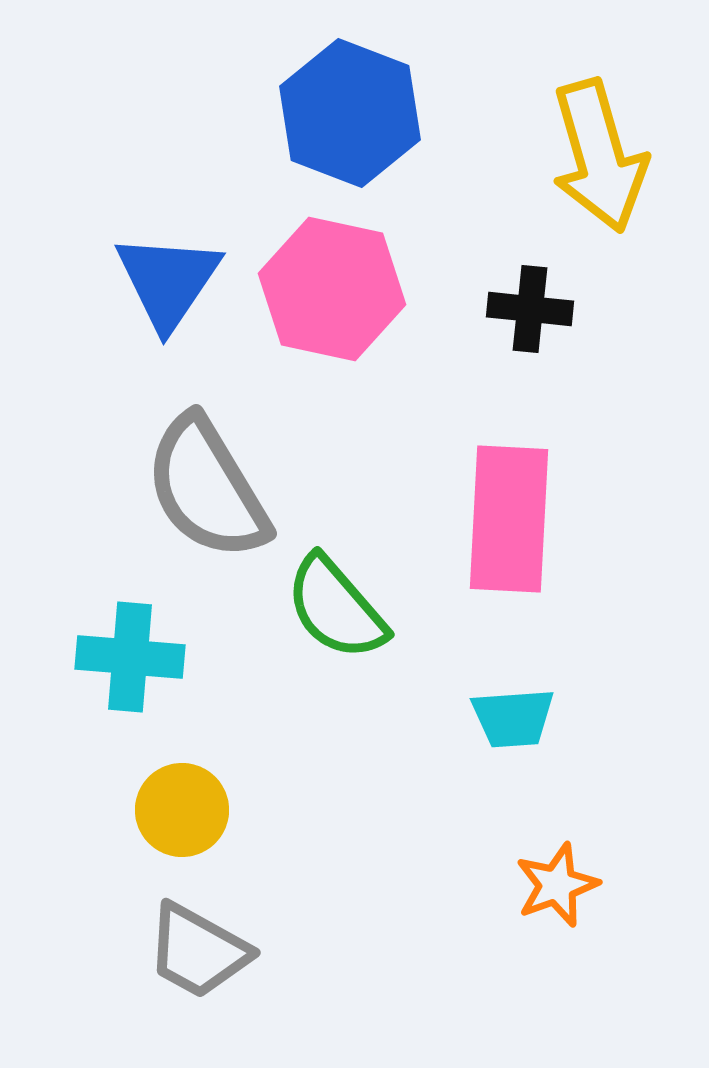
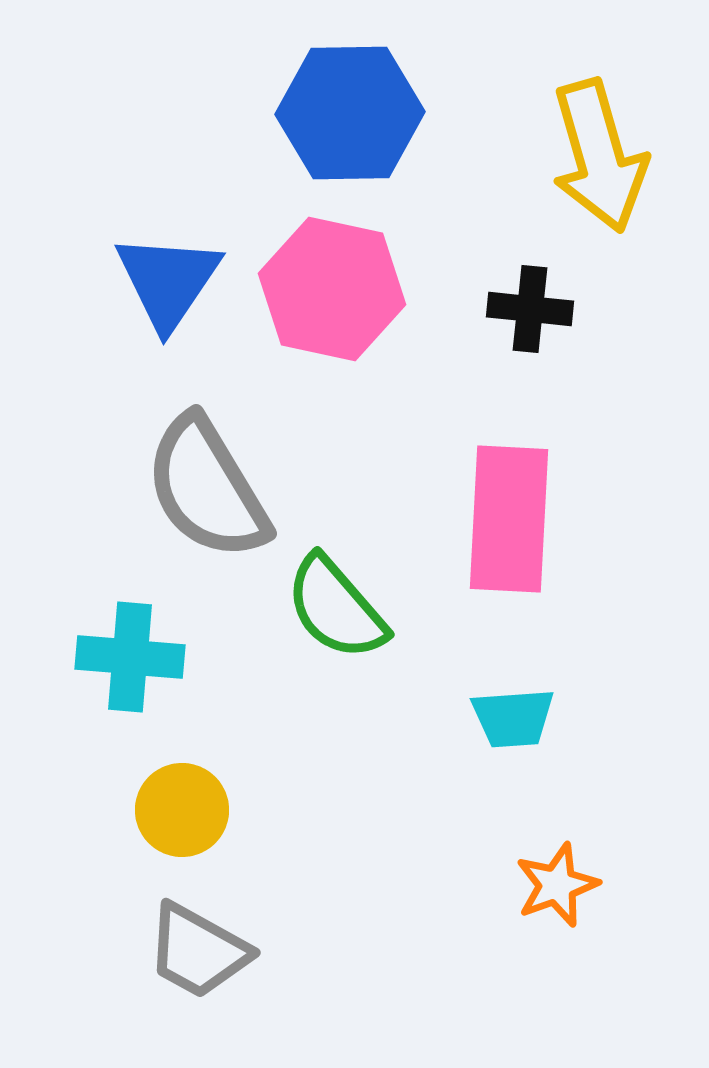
blue hexagon: rotated 22 degrees counterclockwise
